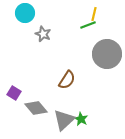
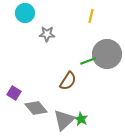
yellow line: moved 3 px left, 2 px down
green line: moved 36 px down
gray star: moved 4 px right; rotated 21 degrees counterclockwise
brown semicircle: moved 1 px right, 1 px down
